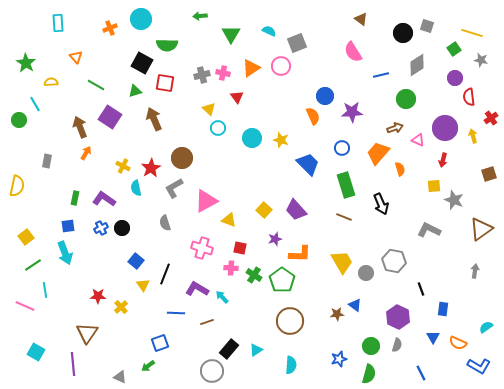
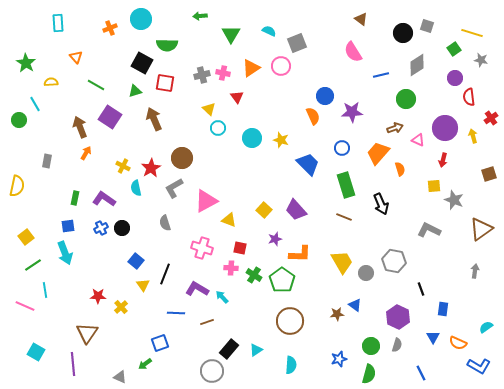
green arrow at (148, 366): moved 3 px left, 2 px up
